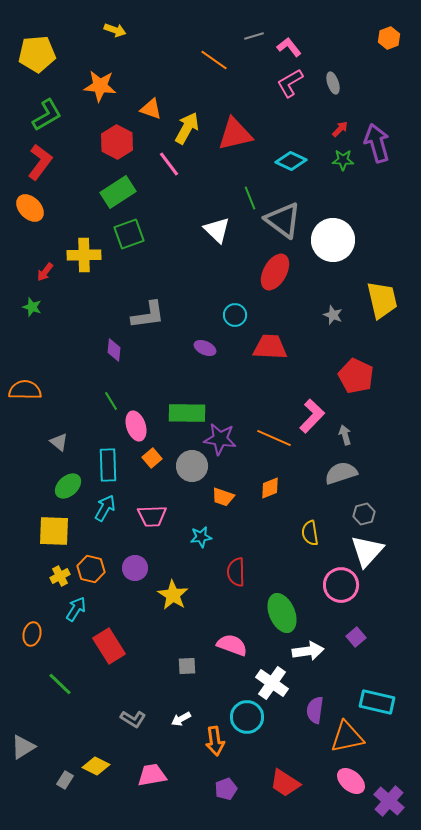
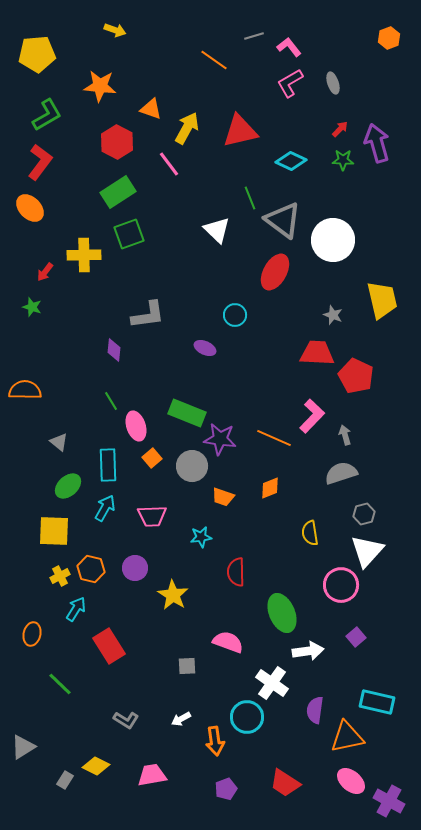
red triangle at (235, 134): moved 5 px right, 3 px up
red trapezoid at (270, 347): moved 47 px right, 6 px down
green rectangle at (187, 413): rotated 21 degrees clockwise
pink semicircle at (232, 645): moved 4 px left, 3 px up
gray L-shape at (133, 719): moved 7 px left, 1 px down
purple cross at (389, 801): rotated 12 degrees counterclockwise
